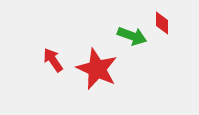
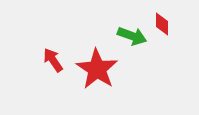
red diamond: moved 1 px down
red star: rotated 9 degrees clockwise
